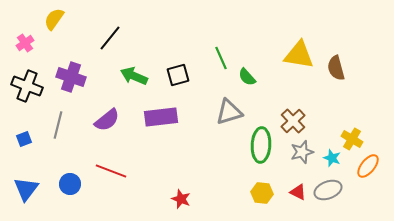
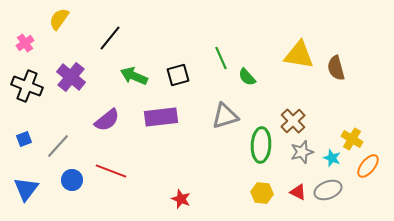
yellow semicircle: moved 5 px right
purple cross: rotated 20 degrees clockwise
gray triangle: moved 4 px left, 4 px down
gray line: moved 21 px down; rotated 28 degrees clockwise
blue circle: moved 2 px right, 4 px up
